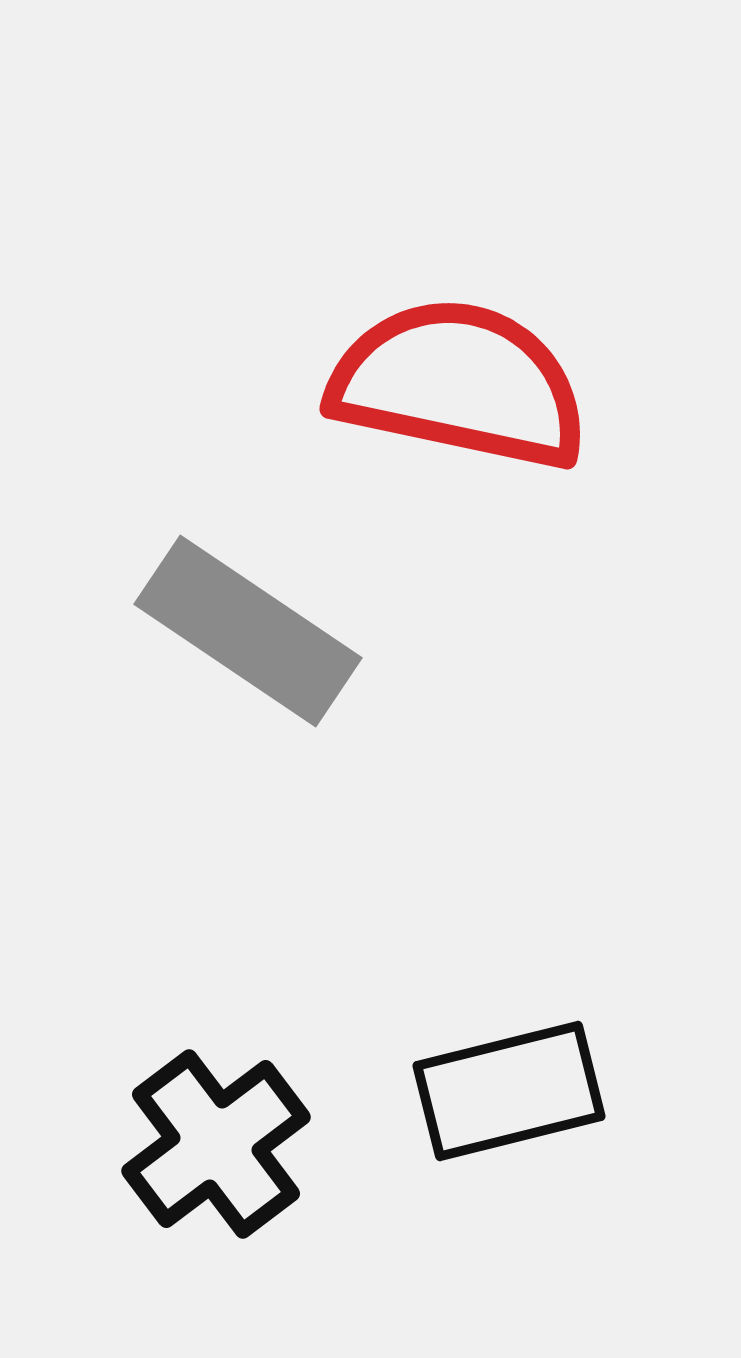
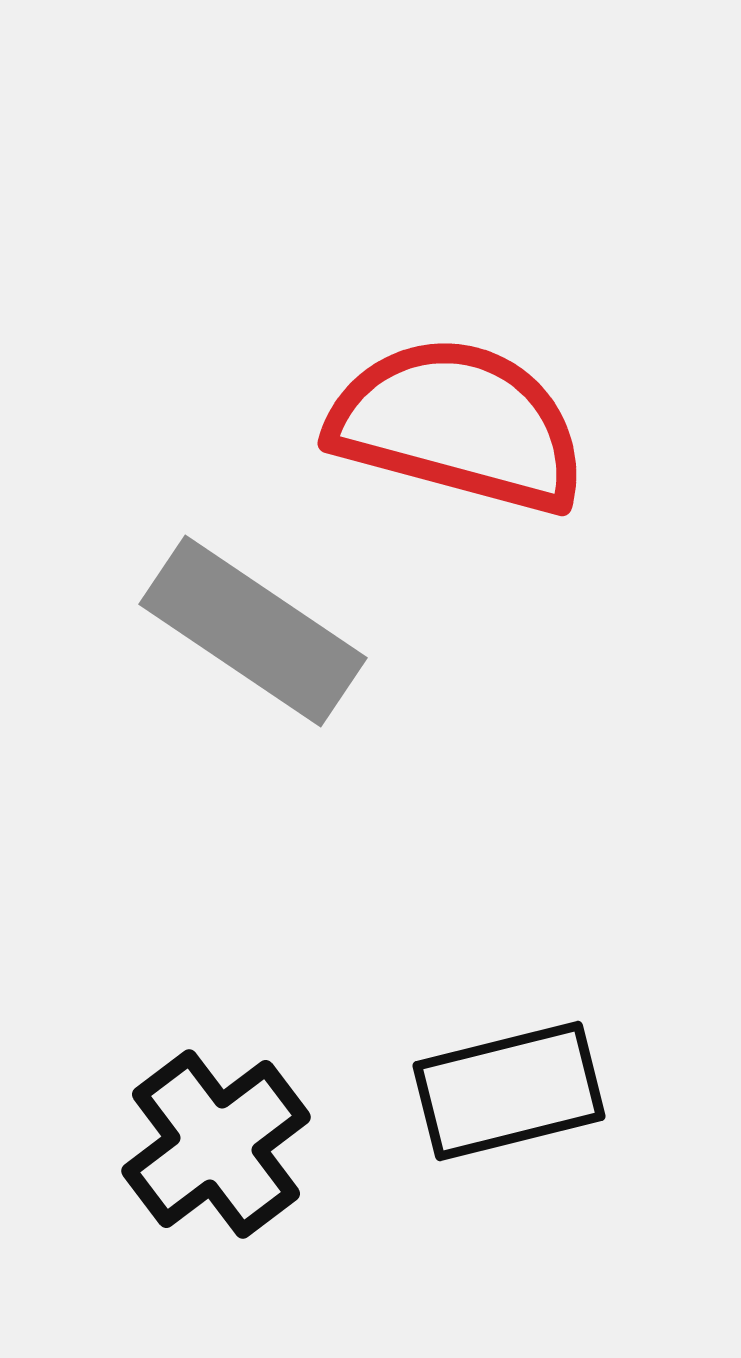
red semicircle: moved 1 px left, 41 px down; rotated 3 degrees clockwise
gray rectangle: moved 5 px right
